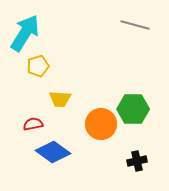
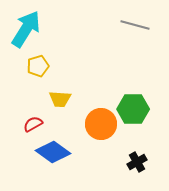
cyan arrow: moved 1 px right, 4 px up
red semicircle: rotated 18 degrees counterclockwise
black cross: moved 1 px down; rotated 18 degrees counterclockwise
